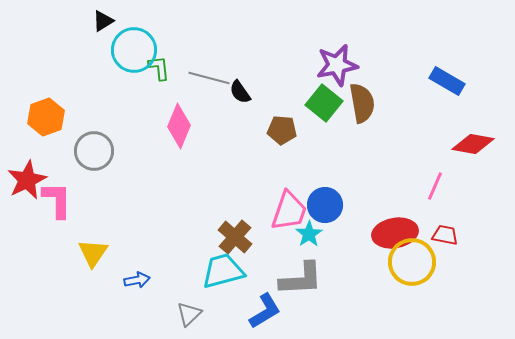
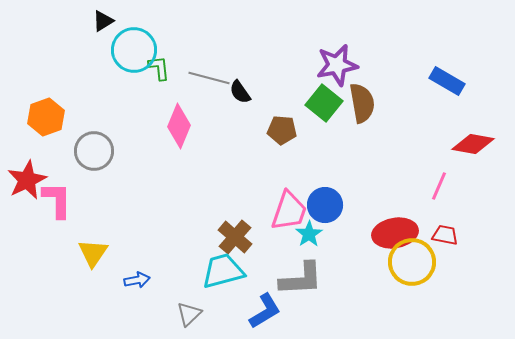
pink line: moved 4 px right
